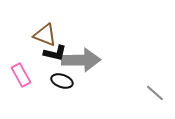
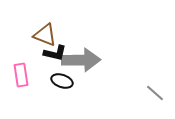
pink rectangle: rotated 20 degrees clockwise
